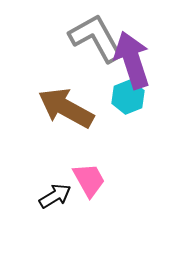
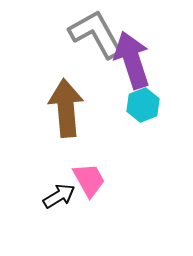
gray L-shape: moved 4 px up
cyan hexagon: moved 15 px right, 8 px down
brown arrow: rotated 56 degrees clockwise
black arrow: moved 4 px right
